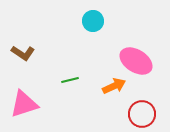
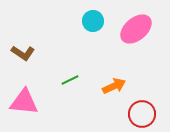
pink ellipse: moved 32 px up; rotated 72 degrees counterclockwise
green line: rotated 12 degrees counterclockwise
pink triangle: moved 2 px up; rotated 24 degrees clockwise
